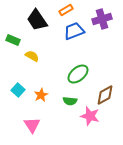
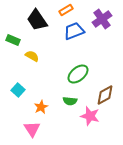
purple cross: rotated 18 degrees counterclockwise
orange star: moved 12 px down
pink triangle: moved 4 px down
